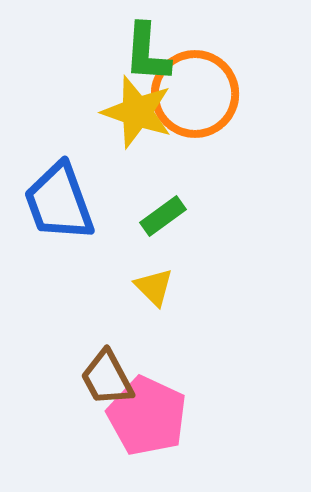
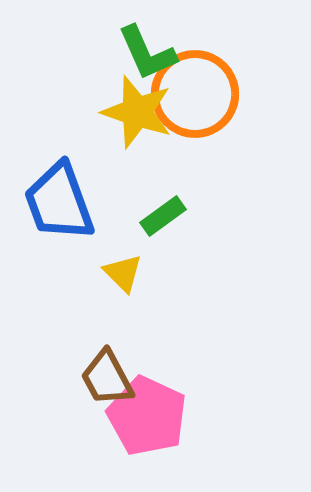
green L-shape: rotated 28 degrees counterclockwise
yellow triangle: moved 31 px left, 14 px up
